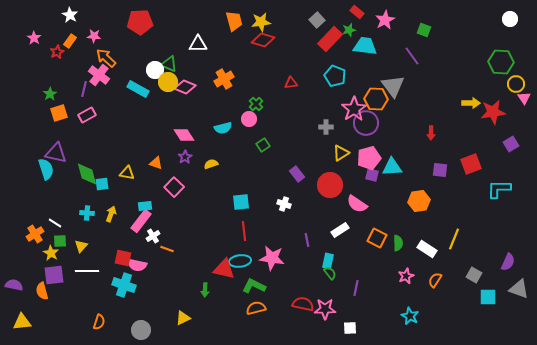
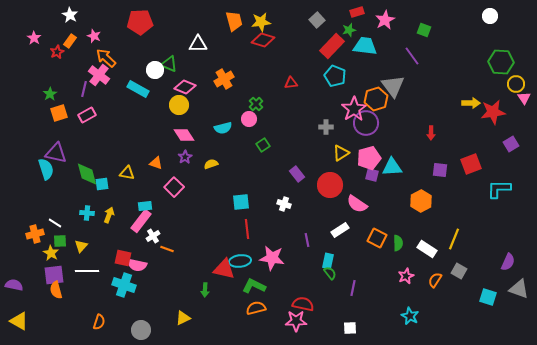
red rectangle at (357, 12): rotated 56 degrees counterclockwise
white circle at (510, 19): moved 20 px left, 3 px up
pink star at (94, 36): rotated 16 degrees clockwise
red rectangle at (330, 39): moved 2 px right, 7 px down
yellow circle at (168, 82): moved 11 px right, 23 px down
orange hexagon at (376, 99): rotated 20 degrees counterclockwise
orange hexagon at (419, 201): moved 2 px right; rotated 20 degrees counterclockwise
yellow arrow at (111, 214): moved 2 px left, 1 px down
red line at (244, 231): moved 3 px right, 2 px up
orange cross at (35, 234): rotated 18 degrees clockwise
gray square at (474, 275): moved 15 px left, 4 px up
purple line at (356, 288): moved 3 px left
orange semicircle at (42, 291): moved 14 px right, 1 px up
cyan square at (488, 297): rotated 18 degrees clockwise
pink star at (325, 309): moved 29 px left, 12 px down
yellow triangle at (22, 322): moved 3 px left, 1 px up; rotated 36 degrees clockwise
